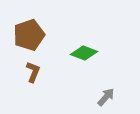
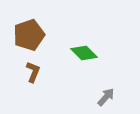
green diamond: rotated 24 degrees clockwise
